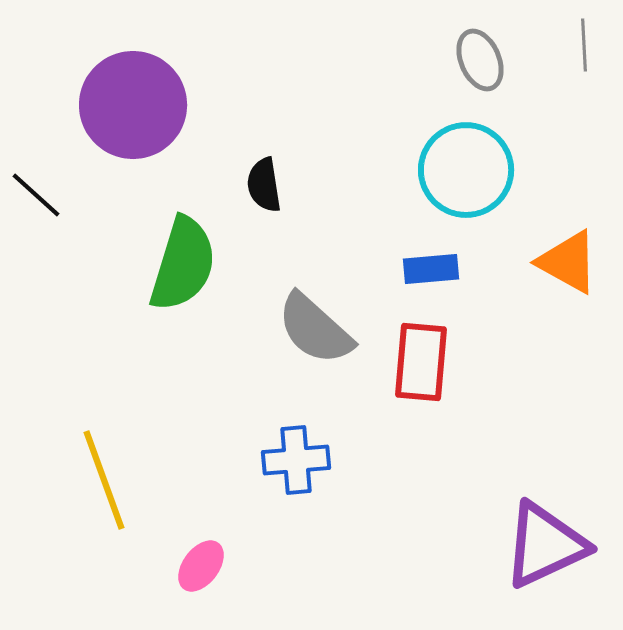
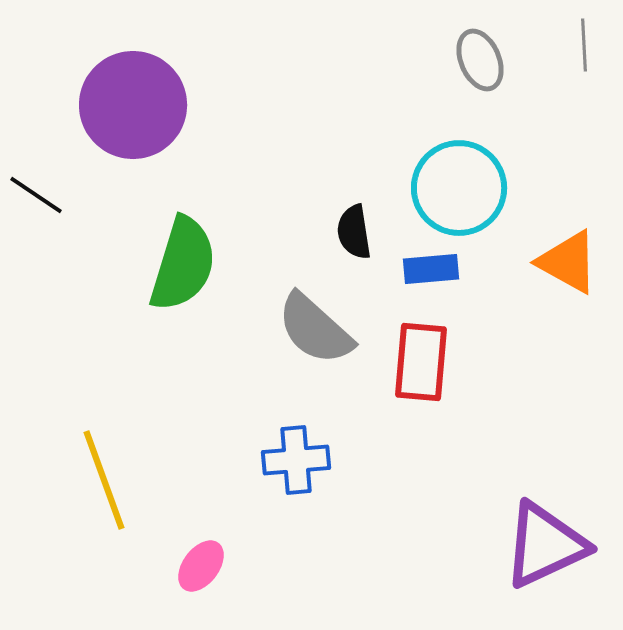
cyan circle: moved 7 px left, 18 px down
black semicircle: moved 90 px right, 47 px down
black line: rotated 8 degrees counterclockwise
